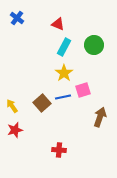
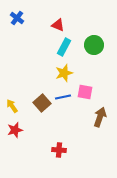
red triangle: moved 1 px down
yellow star: rotated 18 degrees clockwise
pink square: moved 2 px right, 2 px down; rotated 28 degrees clockwise
